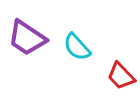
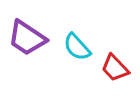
red trapezoid: moved 6 px left, 8 px up
